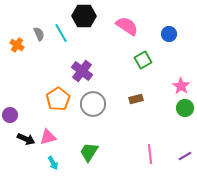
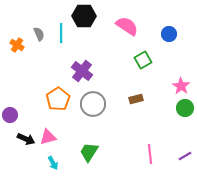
cyan line: rotated 30 degrees clockwise
